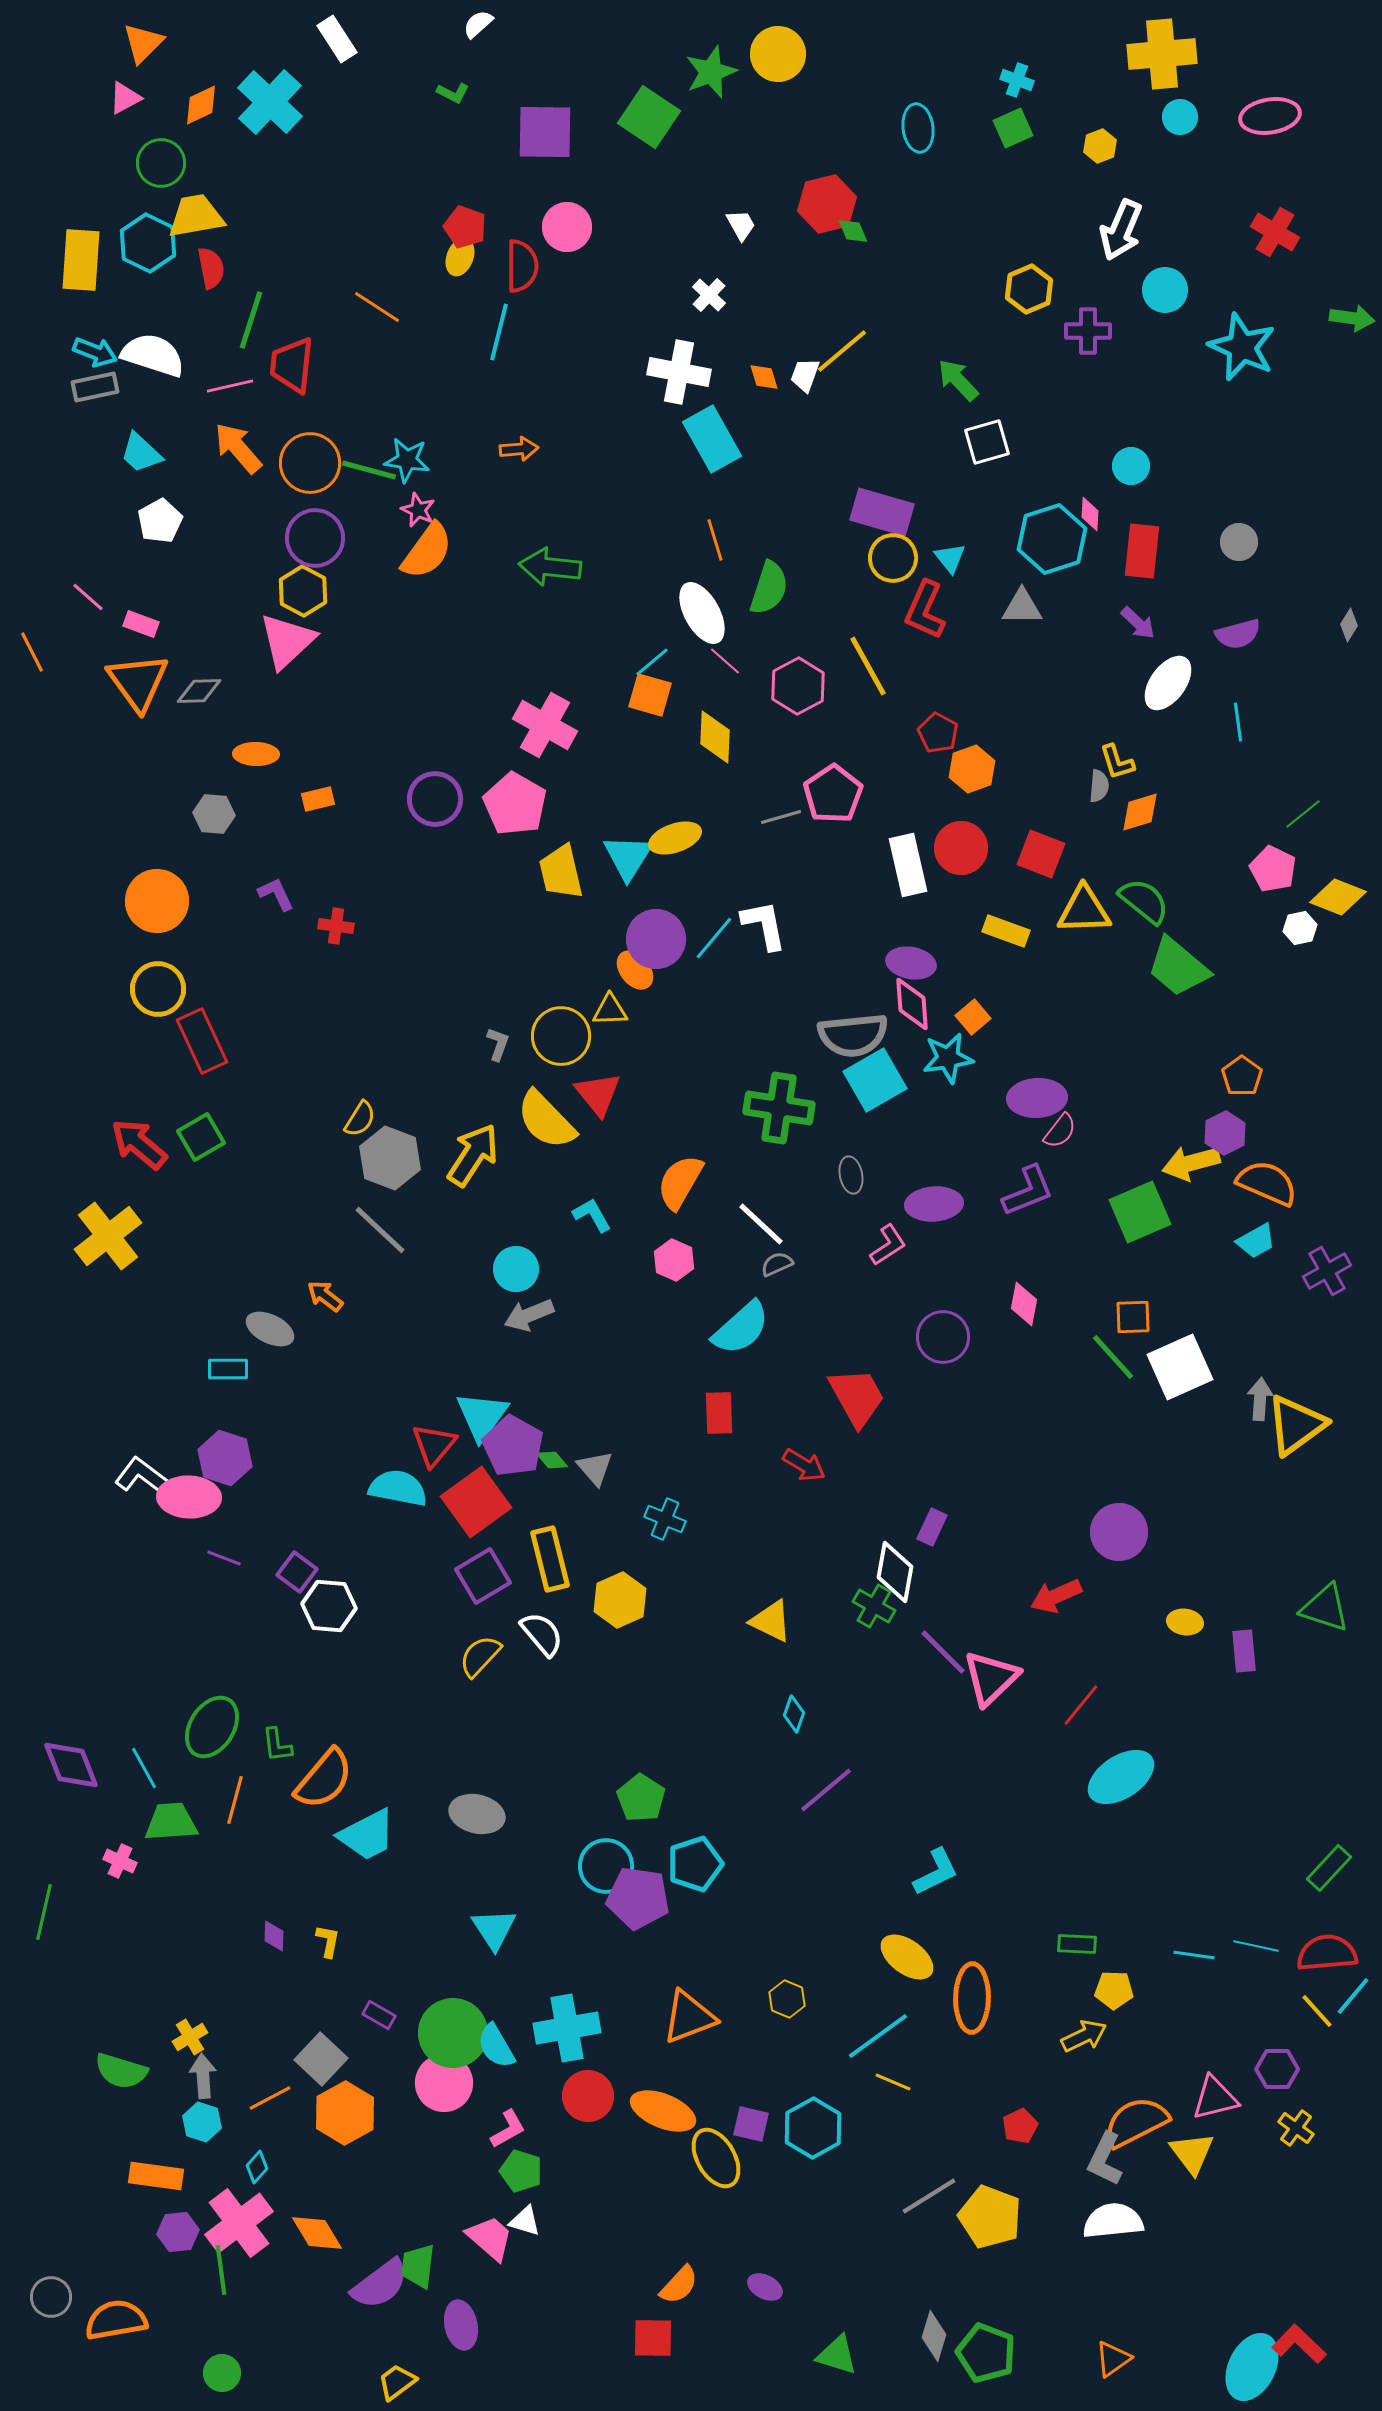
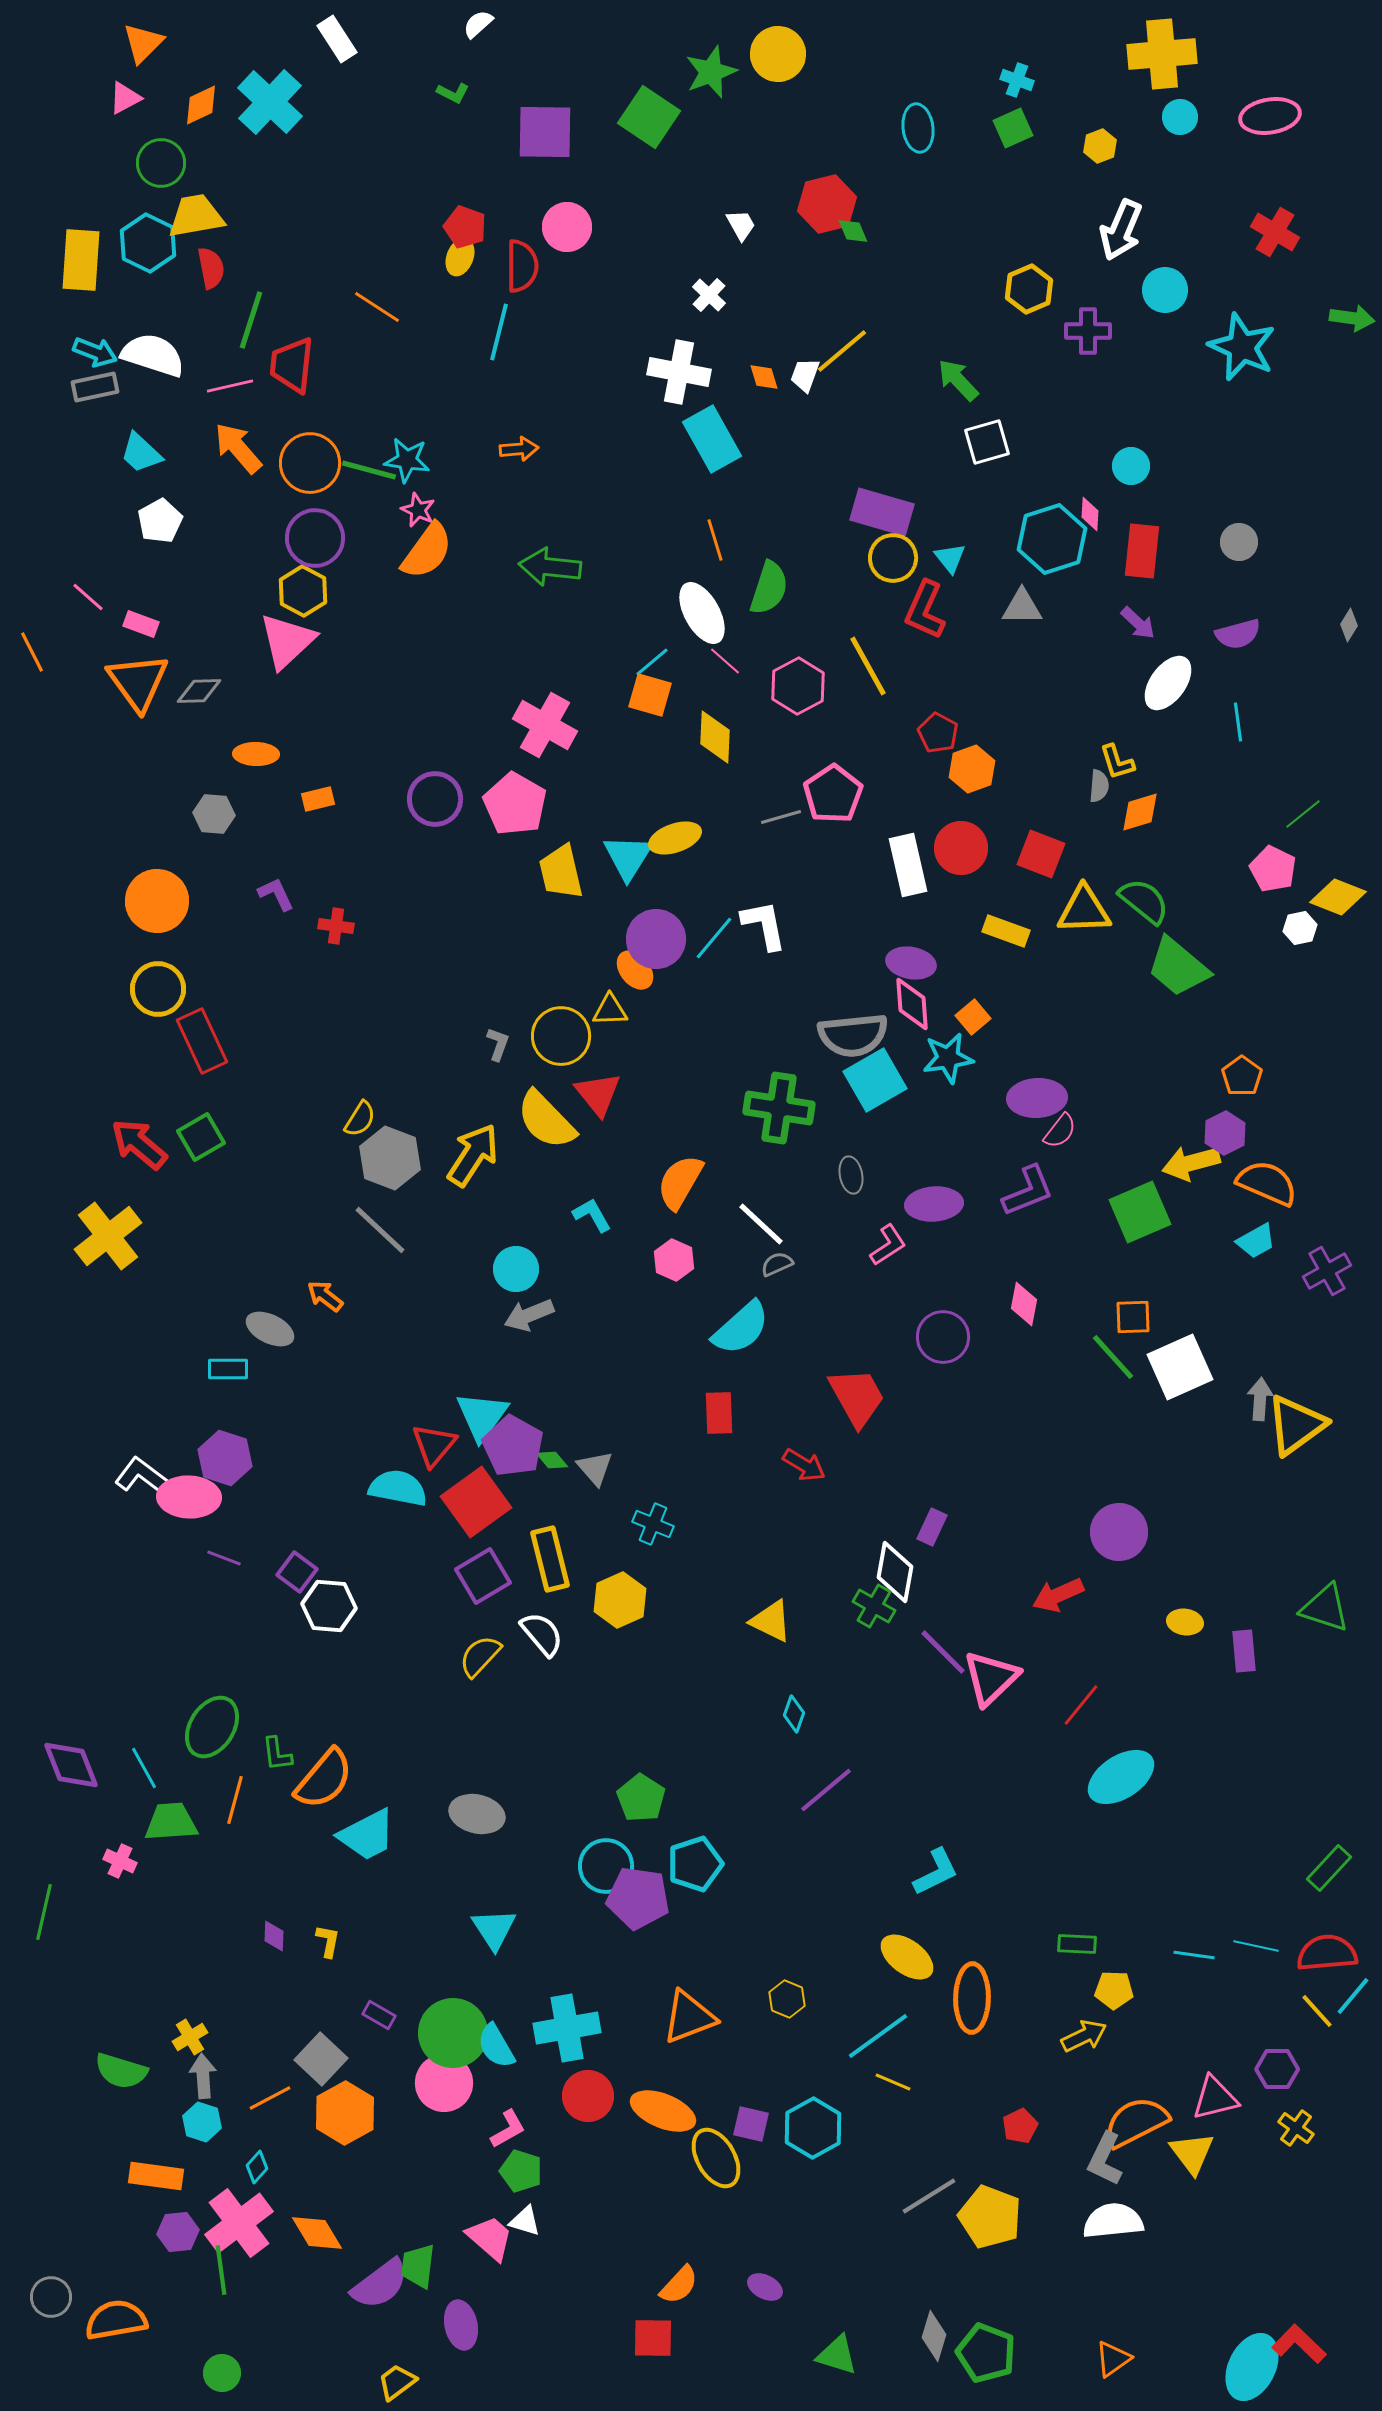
cyan cross at (665, 1519): moved 12 px left, 5 px down
red arrow at (1056, 1596): moved 2 px right, 1 px up
green L-shape at (277, 1745): moved 9 px down
